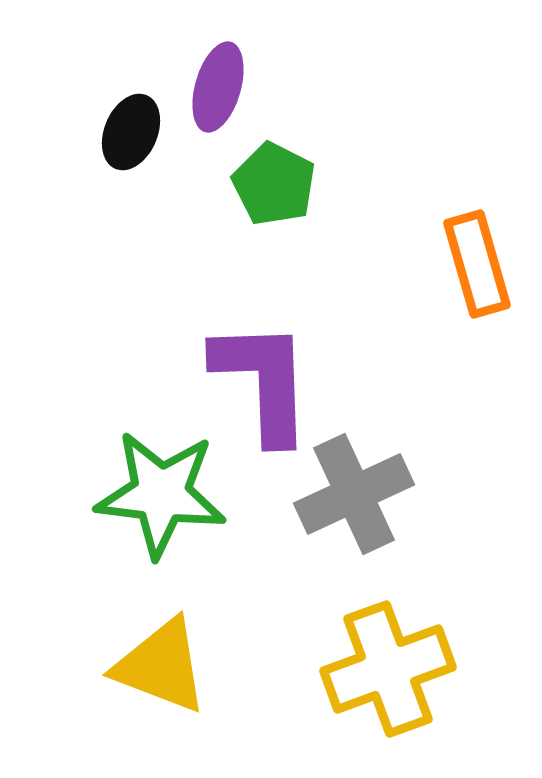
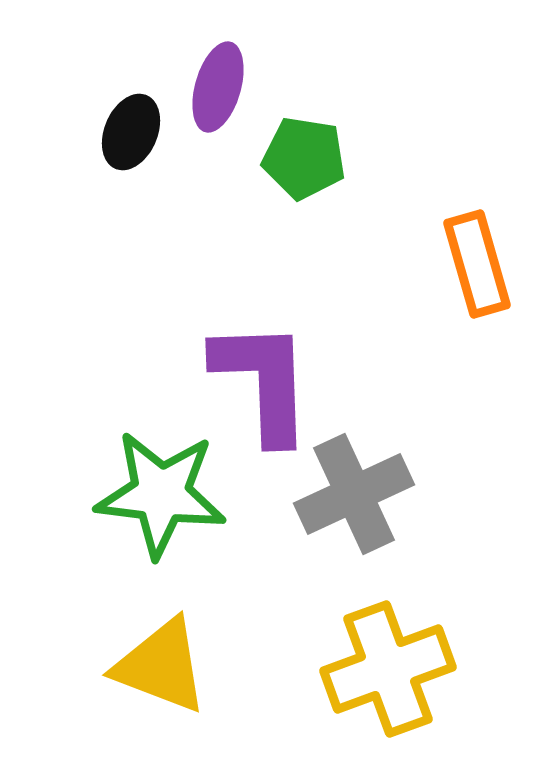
green pentagon: moved 30 px right, 26 px up; rotated 18 degrees counterclockwise
